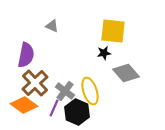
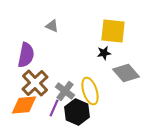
orange diamond: rotated 40 degrees counterclockwise
